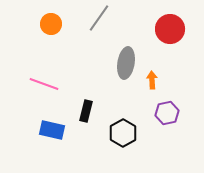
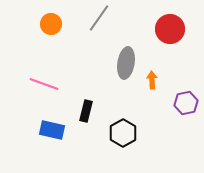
purple hexagon: moved 19 px right, 10 px up
